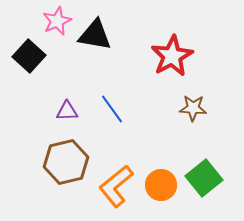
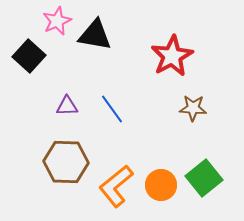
purple triangle: moved 5 px up
brown hexagon: rotated 15 degrees clockwise
